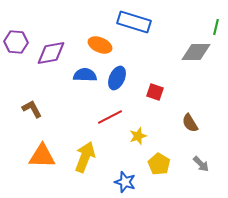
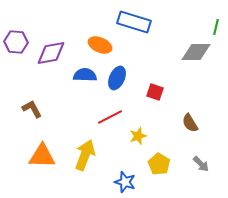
yellow arrow: moved 2 px up
